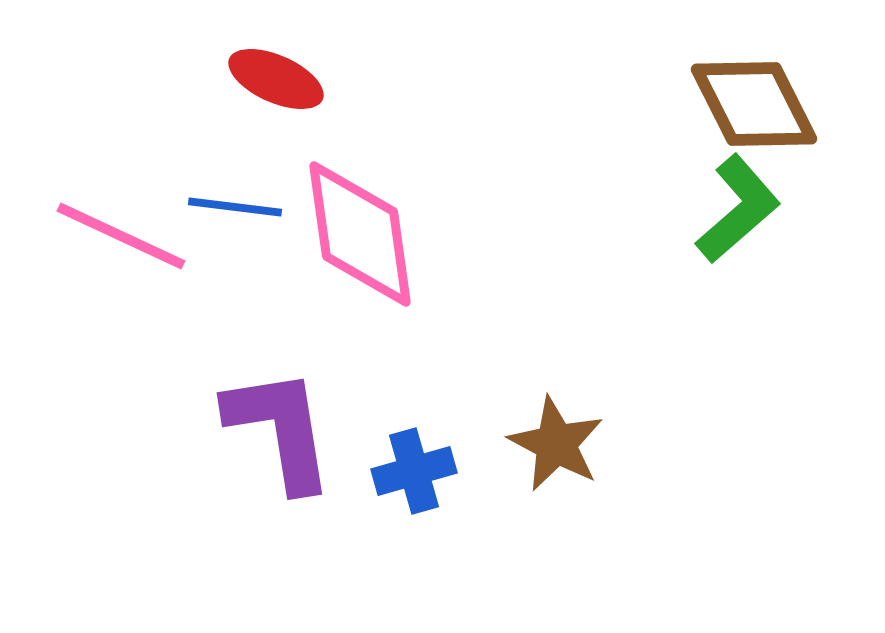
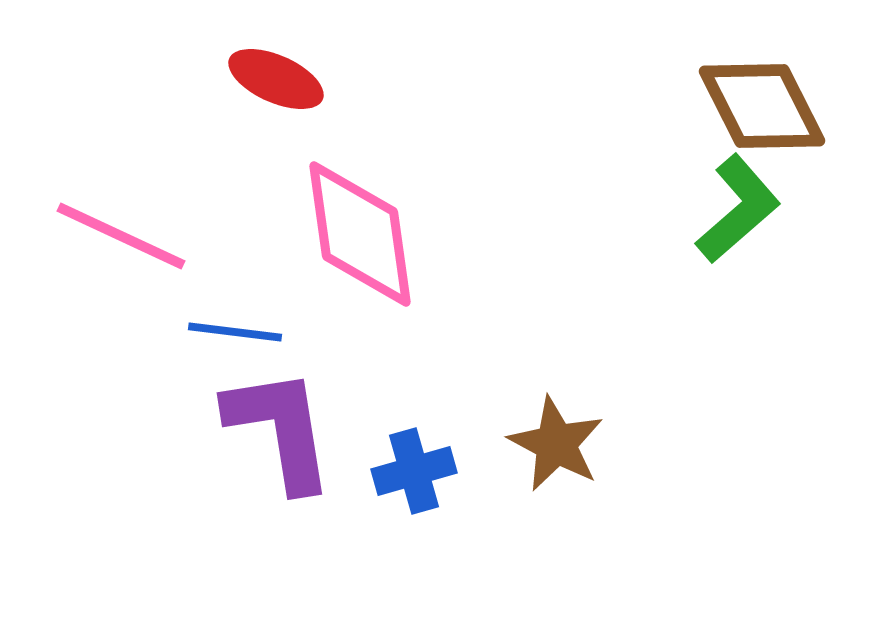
brown diamond: moved 8 px right, 2 px down
blue line: moved 125 px down
